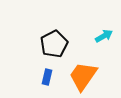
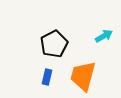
orange trapezoid: rotated 20 degrees counterclockwise
